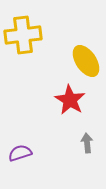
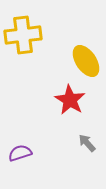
gray arrow: rotated 36 degrees counterclockwise
